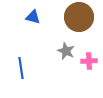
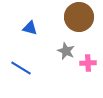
blue triangle: moved 3 px left, 11 px down
pink cross: moved 1 px left, 2 px down
blue line: rotated 50 degrees counterclockwise
